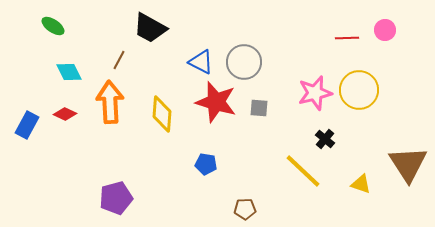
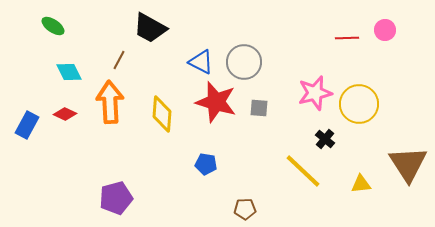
yellow circle: moved 14 px down
yellow triangle: rotated 25 degrees counterclockwise
